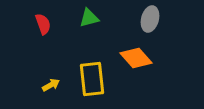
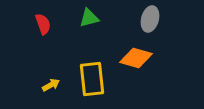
orange diamond: rotated 32 degrees counterclockwise
